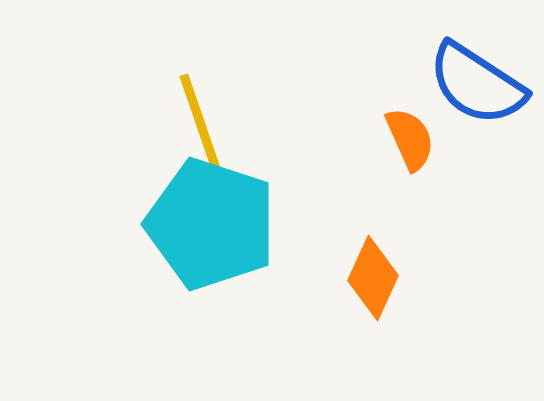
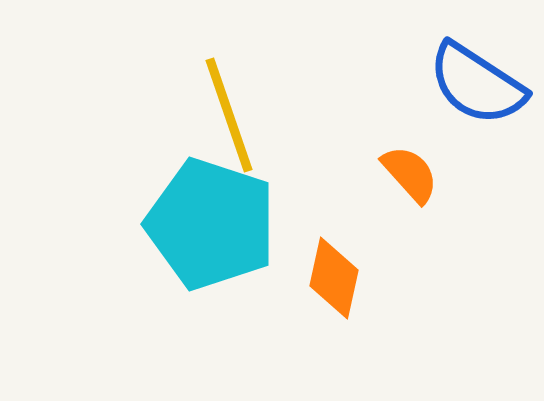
yellow line: moved 26 px right, 16 px up
orange semicircle: moved 35 px down; rotated 18 degrees counterclockwise
orange diamond: moved 39 px left; rotated 12 degrees counterclockwise
